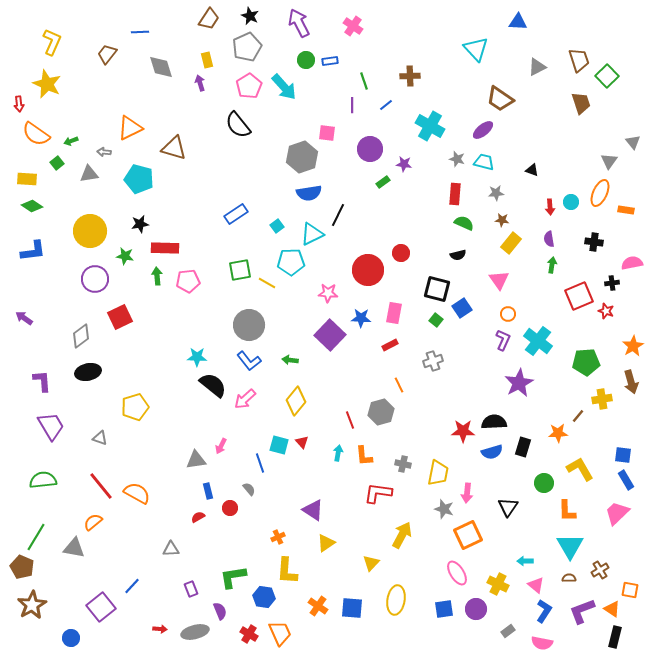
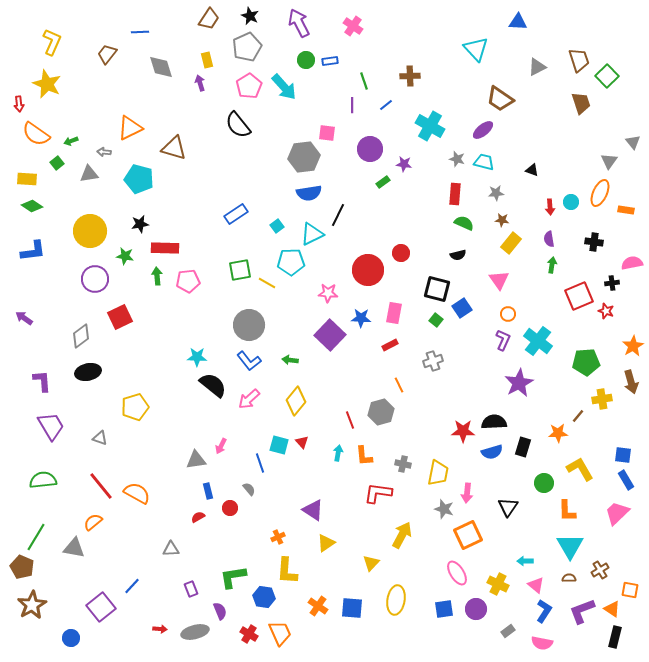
gray hexagon at (302, 157): moved 2 px right; rotated 12 degrees clockwise
pink arrow at (245, 399): moved 4 px right
